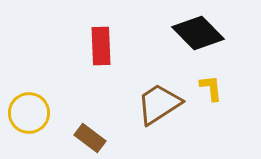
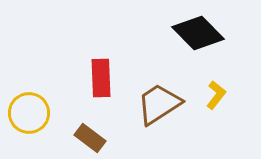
red rectangle: moved 32 px down
yellow L-shape: moved 5 px right, 7 px down; rotated 44 degrees clockwise
